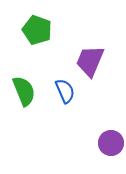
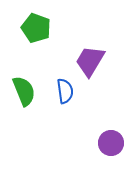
green pentagon: moved 1 px left, 2 px up
purple trapezoid: rotated 8 degrees clockwise
blue semicircle: rotated 15 degrees clockwise
